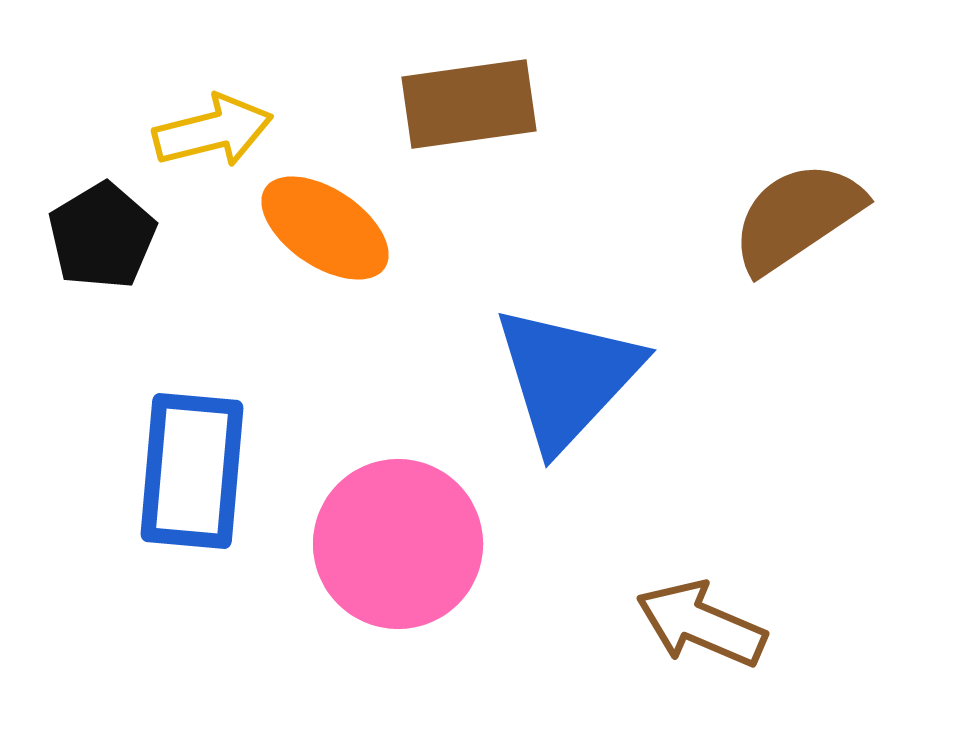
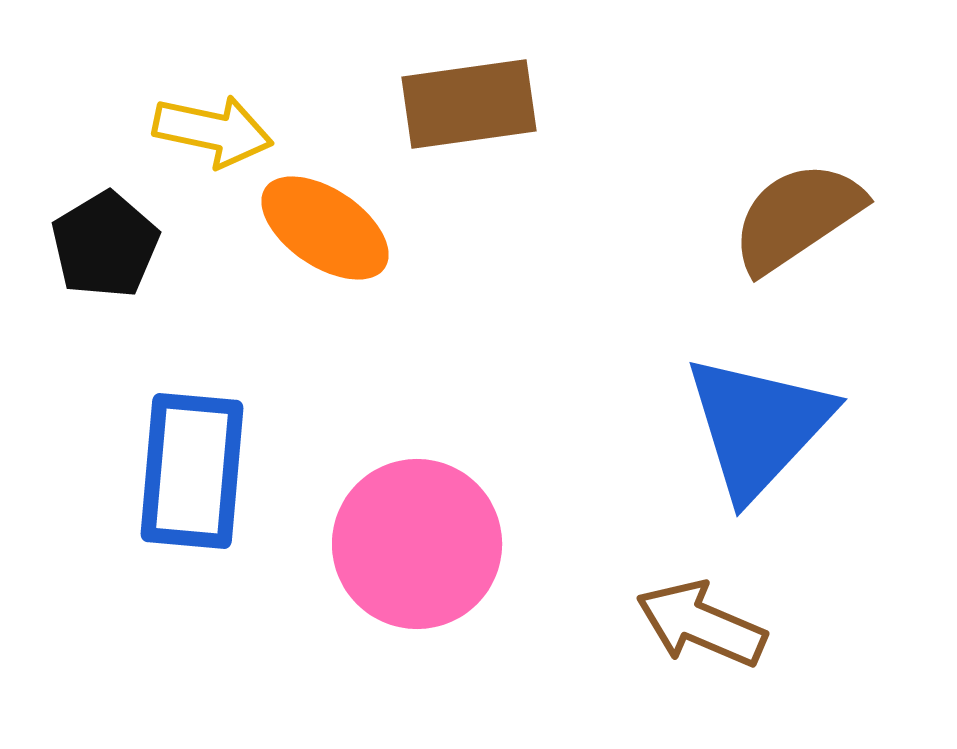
yellow arrow: rotated 26 degrees clockwise
black pentagon: moved 3 px right, 9 px down
blue triangle: moved 191 px right, 49 px down
pink circle: moved 19 px right
